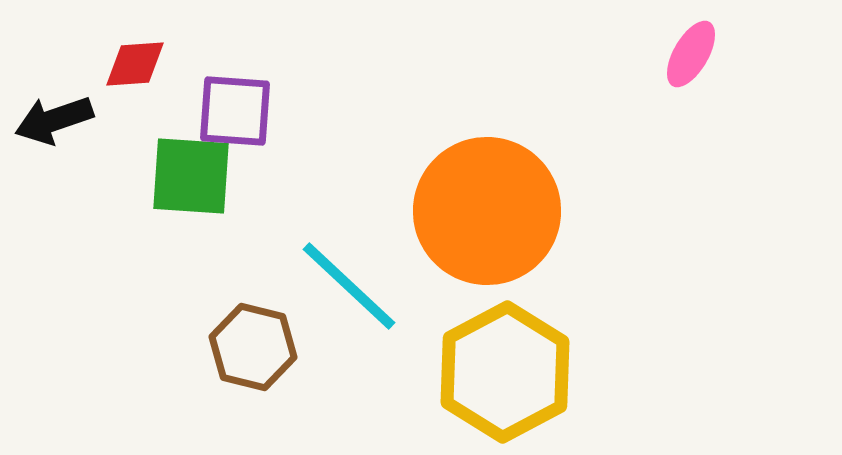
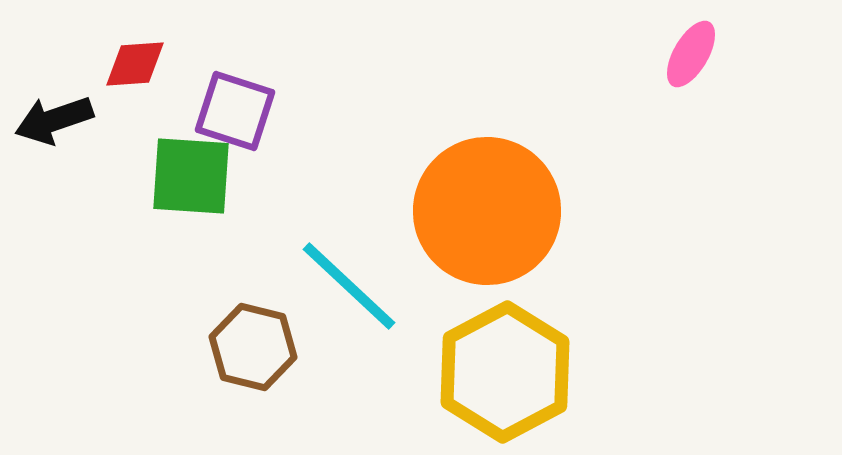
purple square: rotated 14 degrees clockwise
